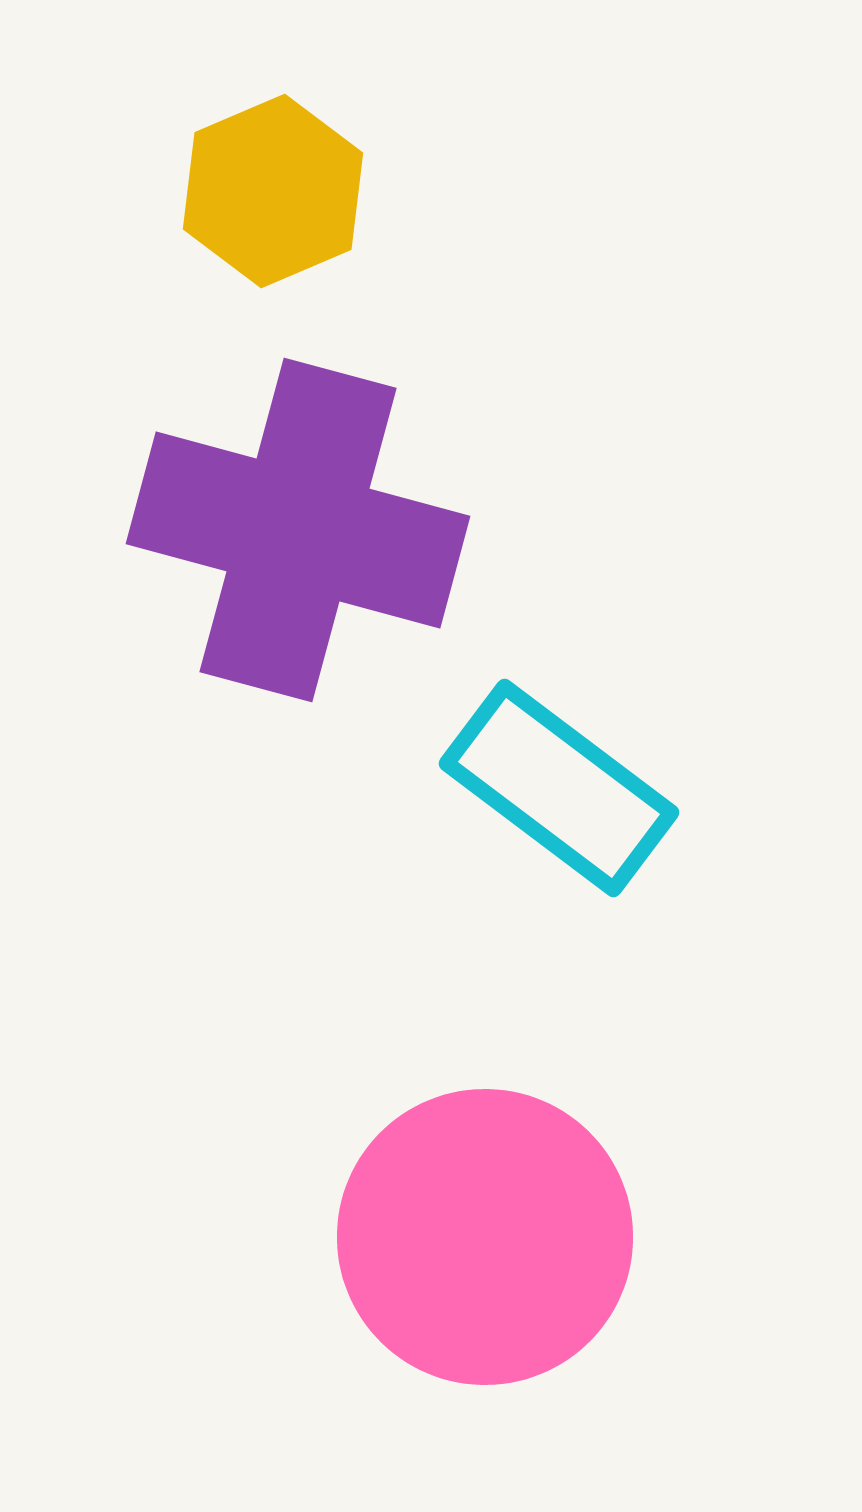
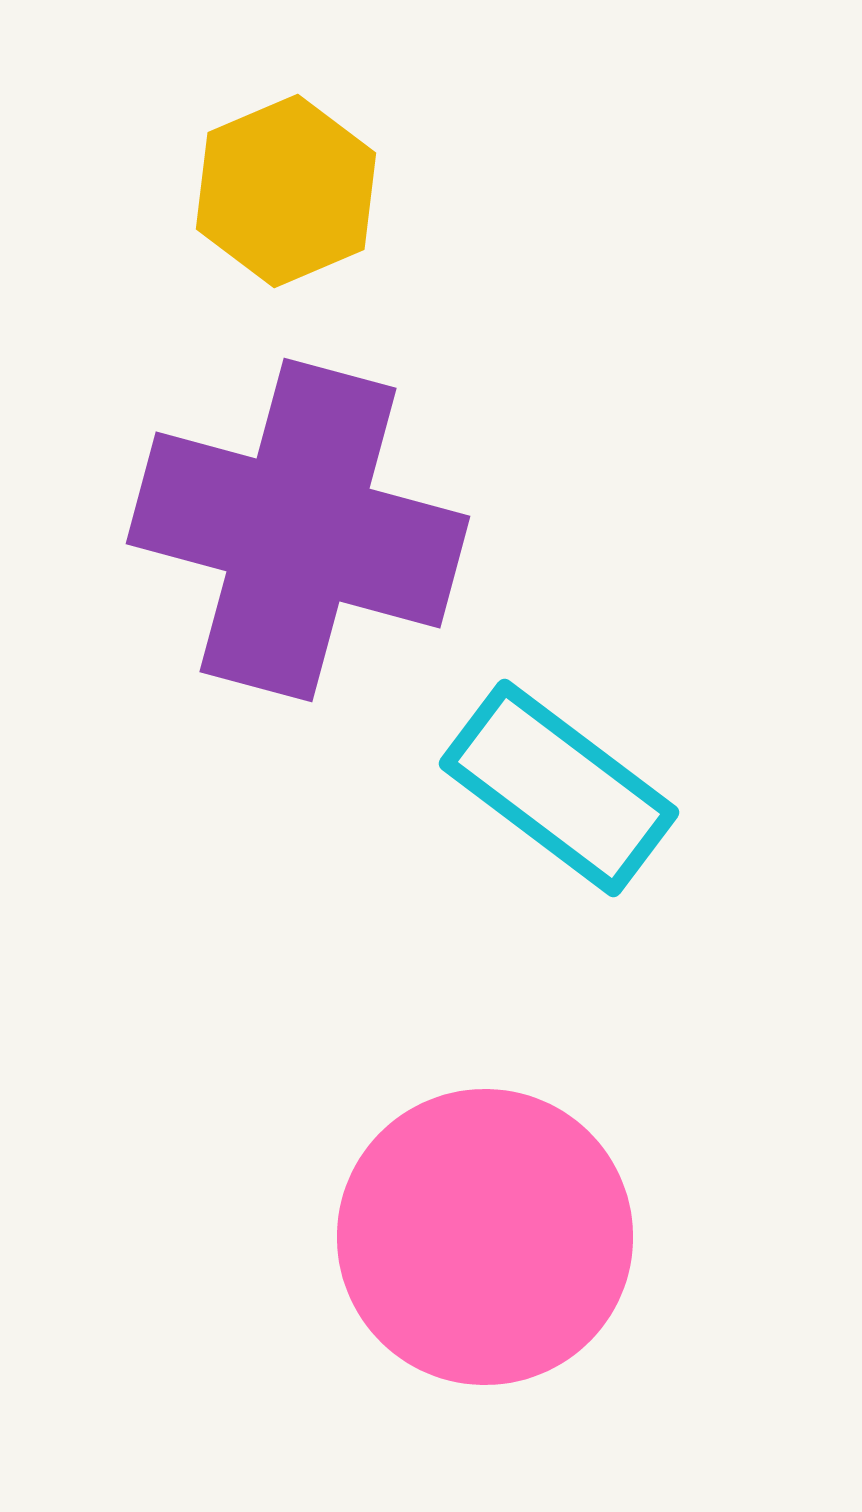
yellow hexagon: moved 13 px right
